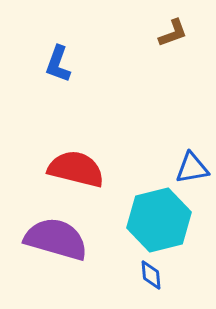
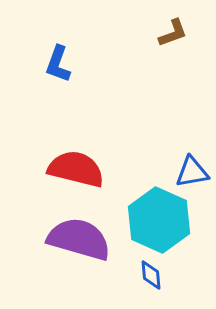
blue triangle: moved 4 px down
cyan hexagon: rotated 22 degrees counterclockwise
purple semicircle: moved 23 px right
